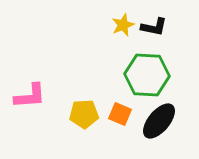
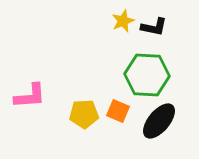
yellow star: moved 4 px up
orange square: moved 2 px left, 3 px up
